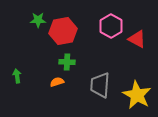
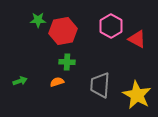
green arrow: moved 3 px right, 5 px down; rotated 80 degrees clockwise
